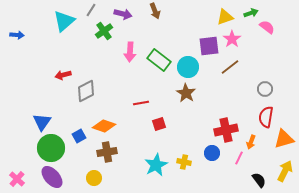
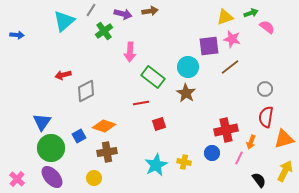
brown arrow: moved 5 px left; rotated 77 degrees counterclockwise
pink star: rotated 24 degrees counterclockwise
green rectangle: moved 6 px left, 17 px down
